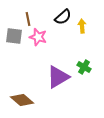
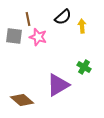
purple triangle: moved 8 px down
